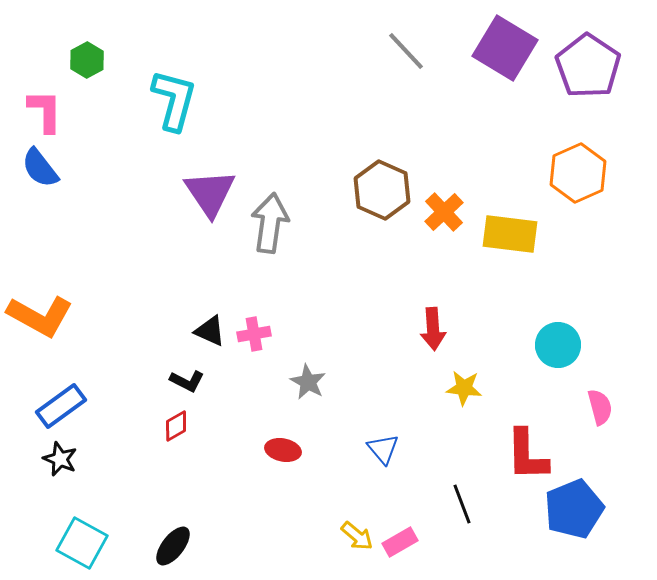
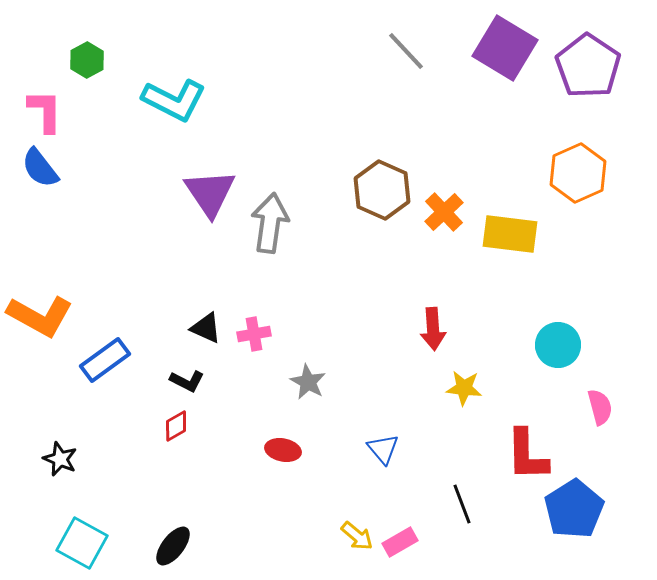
cyan L-shape: rotated 102 degrees clockwise
black triangle: moved 4 px left, 3 px up
blue rectangle: moved 44 px right, 46 px up
blue pentagon: rotated 10 degrees counterclockwise
